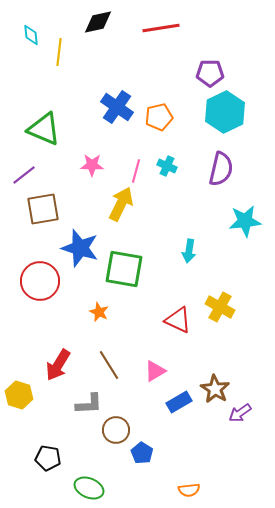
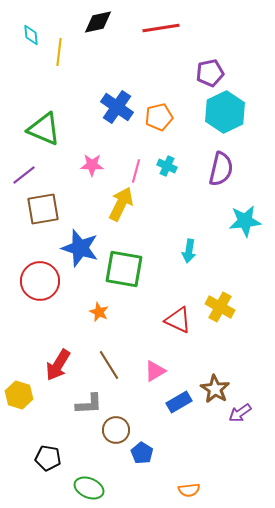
purple pentagon: rotated 12 degrees counterclockwise
